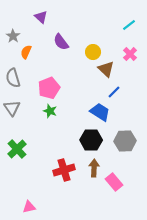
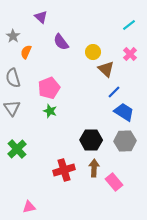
blue trapezoid: moved 24 px right
